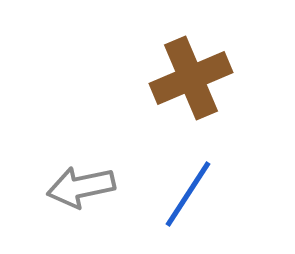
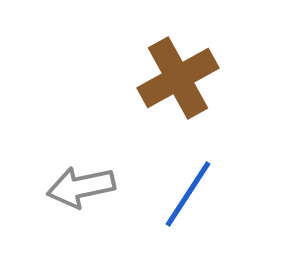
brown cross: moved 13 px left; rotated 6 degrees counterclockwise
